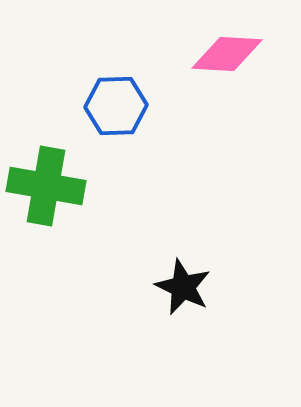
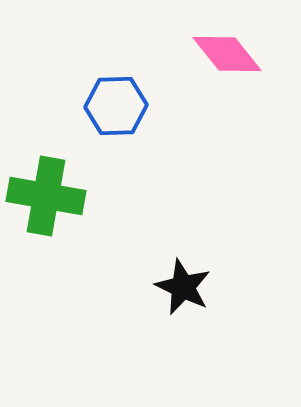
pink diamond: rotated 48 degrees clockwise
green cross: moved 10 px down
